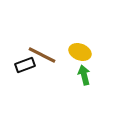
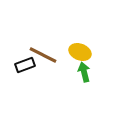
brown line: moved 1 px right
green arrow: moved 3 px up
